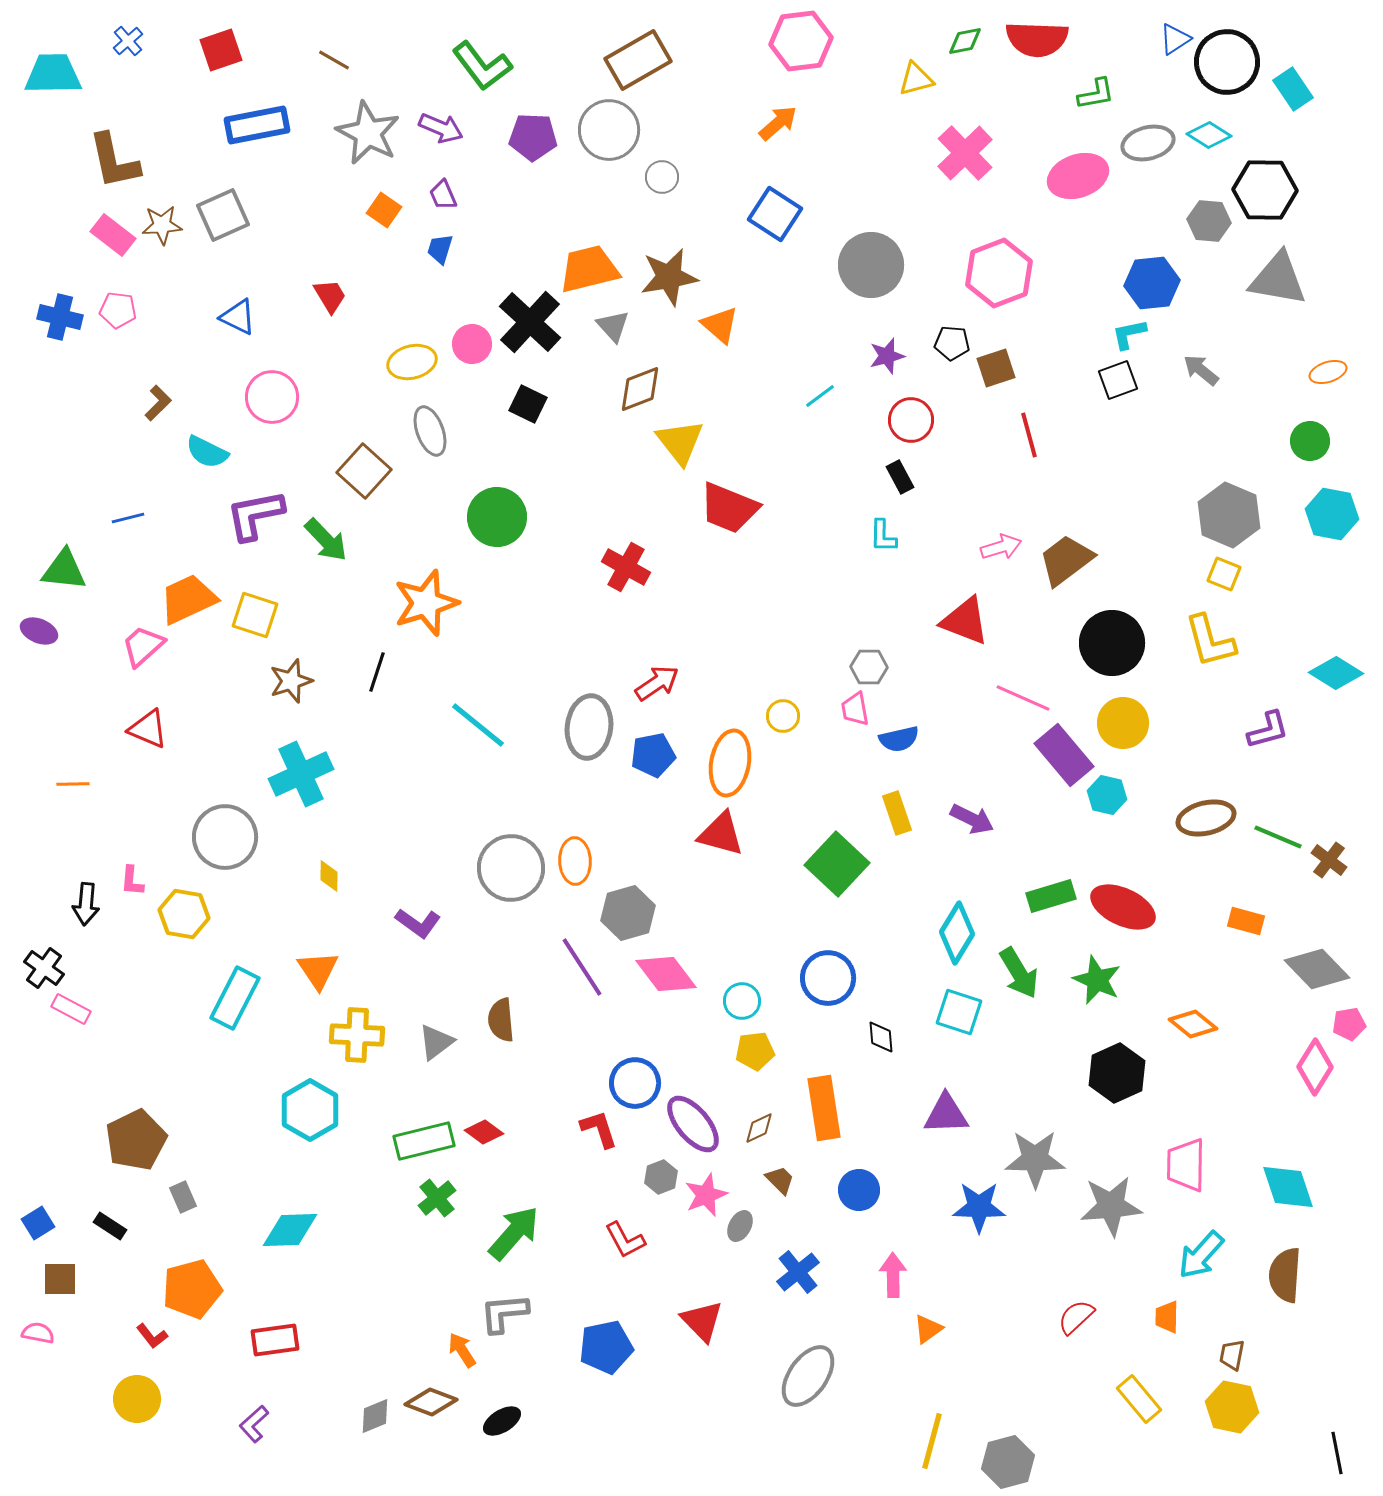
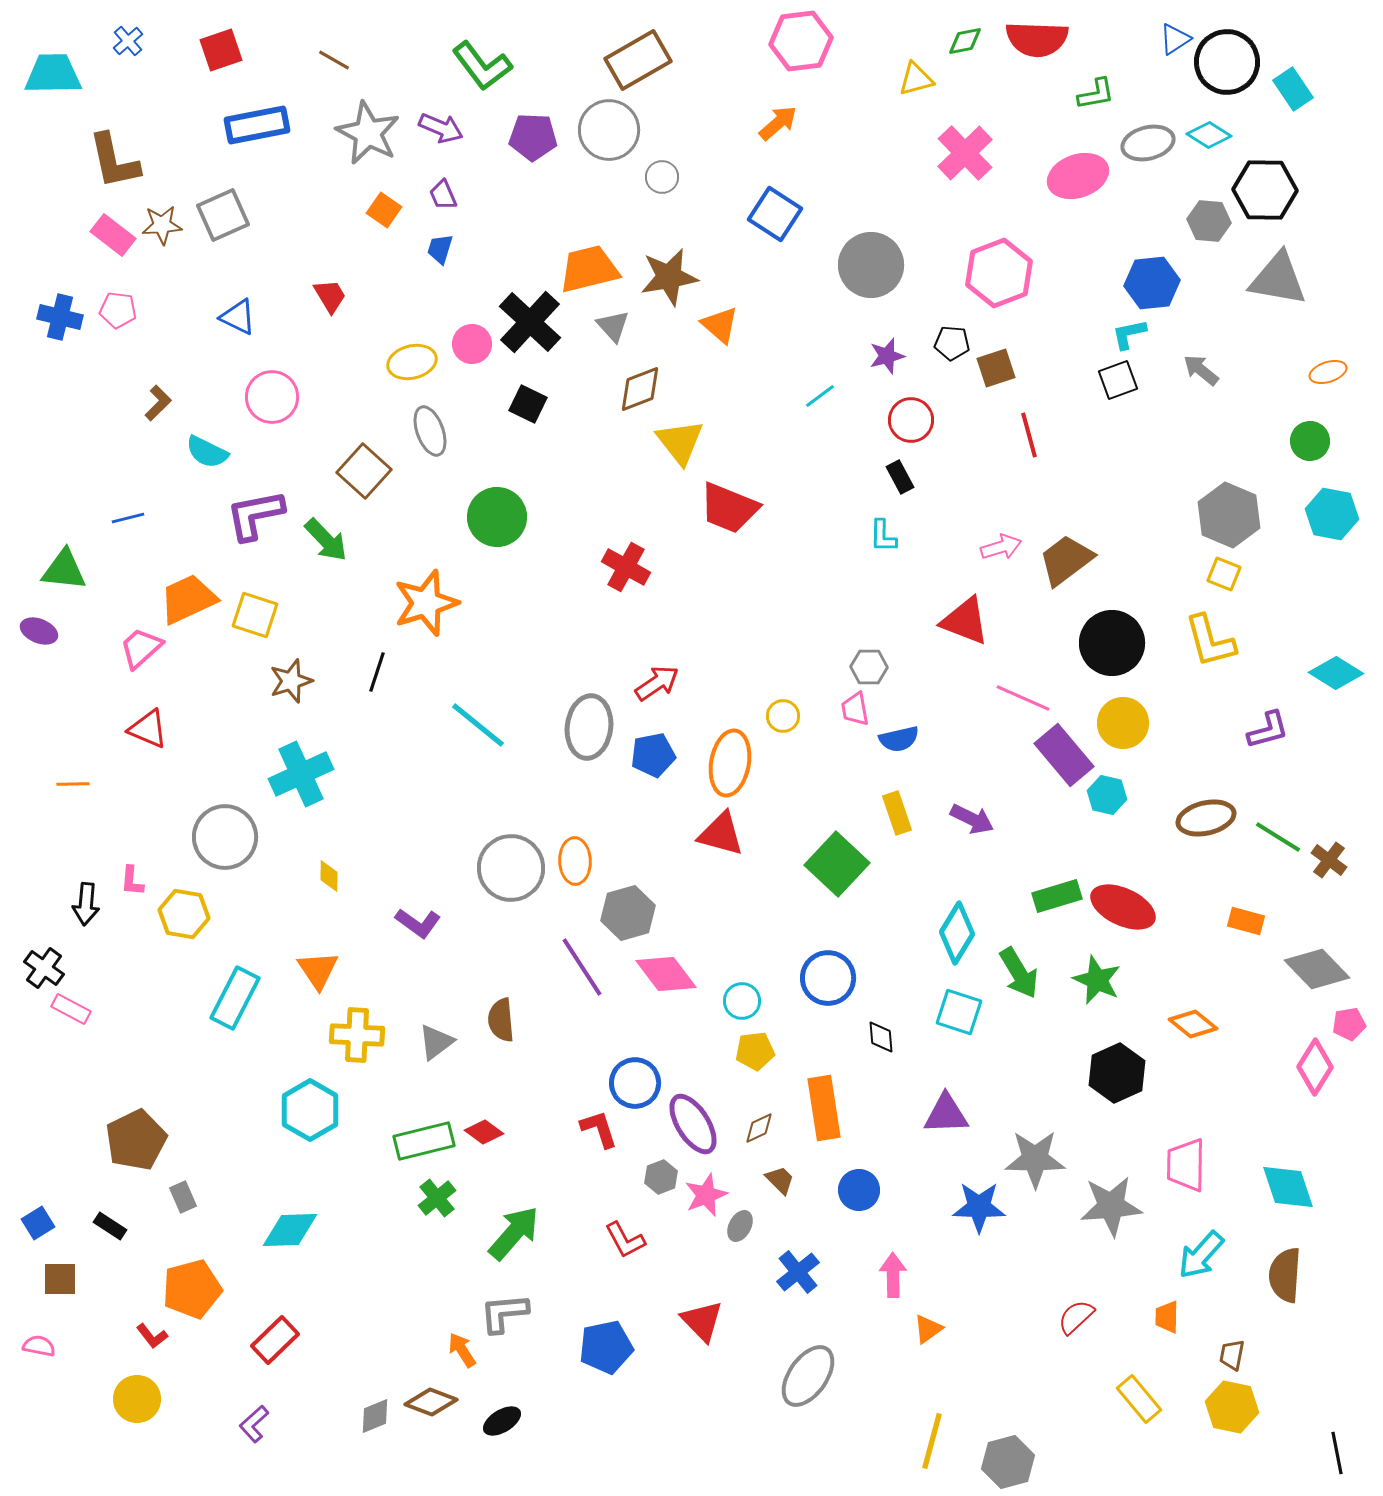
pink trapezoid at (143, 646): moved 2 px left, 2 px down
green line at (1278, 837): rotated 9 degrees clockwise
green rectangle at (1051, 896): moved 6 px right
purple ellipse at (693, 1124): rotated 8 degrees clockwise
pink semicircle at (38, 1333): moved 1 px right, 13 px down
red rectangle at (275, 1340): rotated 36 degrees counterclockwise
